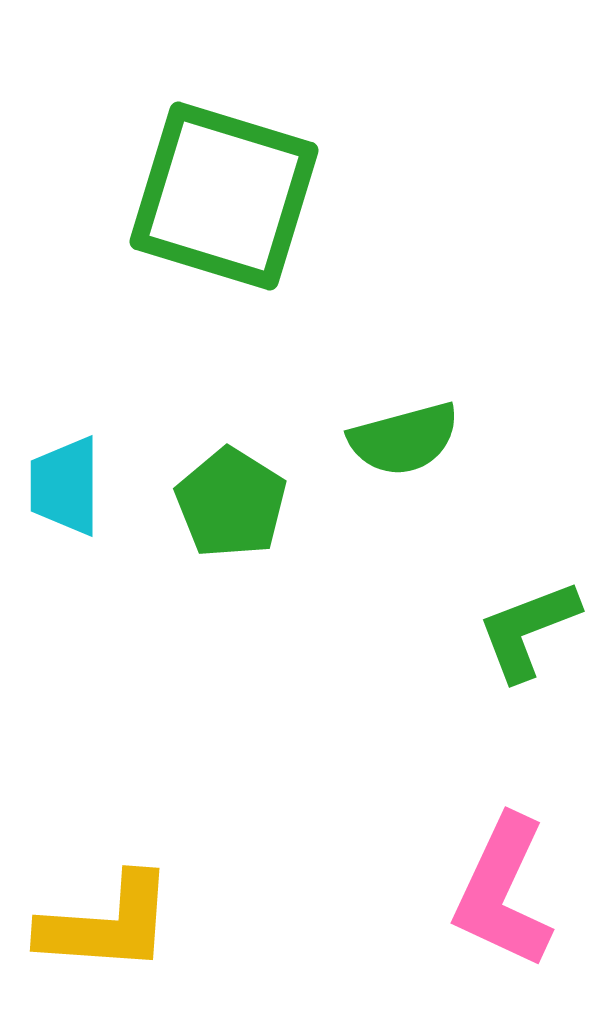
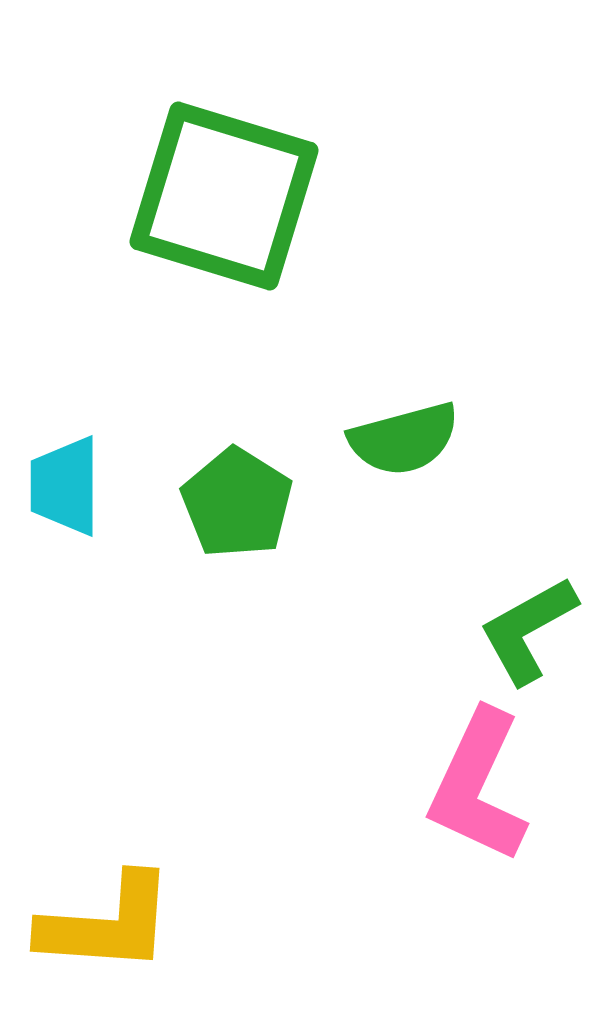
green pentagon: moved 6 px right
green L-shape: rotated 8 degrees counterclockwise
pink L-shape: moved 25 px left, 106 px up
